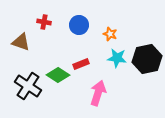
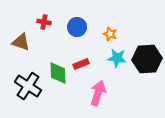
blue circle: moved 2 px left, 2 px down
black hexagon: rotated 8 degrees clockwise
green diamond: moved 2 px up; rotated 55 degrees clockwise
